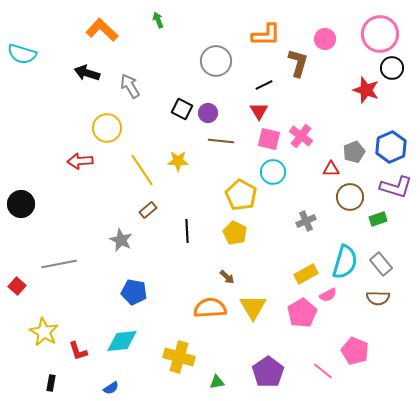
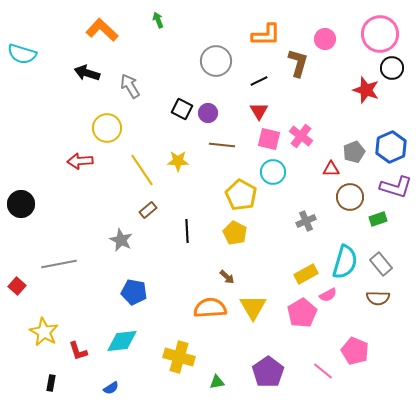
black line at (264, 85): moved 5 px left, 4 px up
brown line at (221, 141): moved 1 px right, 4 px down
